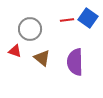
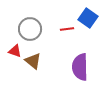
red line: moved 9 px down
brown triangle: moved 9 px left, 3 px down
purple semicircle: moved 5 px right, 5 px down
